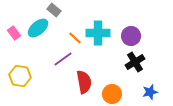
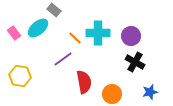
black cross: rotated 30 degrees counterclockwise
